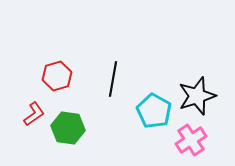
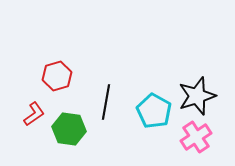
black line: moved 7 px left, 23 px down
green hexagon: moved 1 px right, 1 px down
pink cross: moved 5 px right, 3 px up
